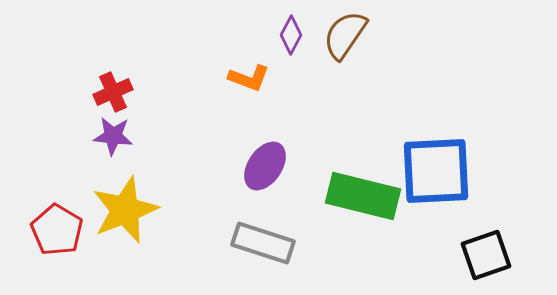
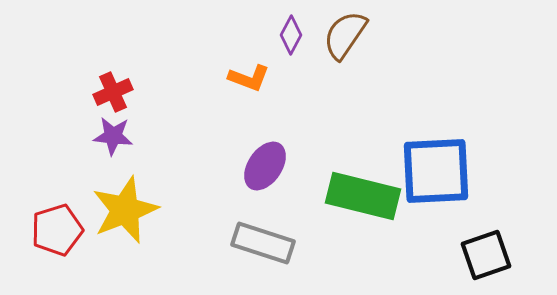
red pentagon: rotated 24 degrees clockwise
